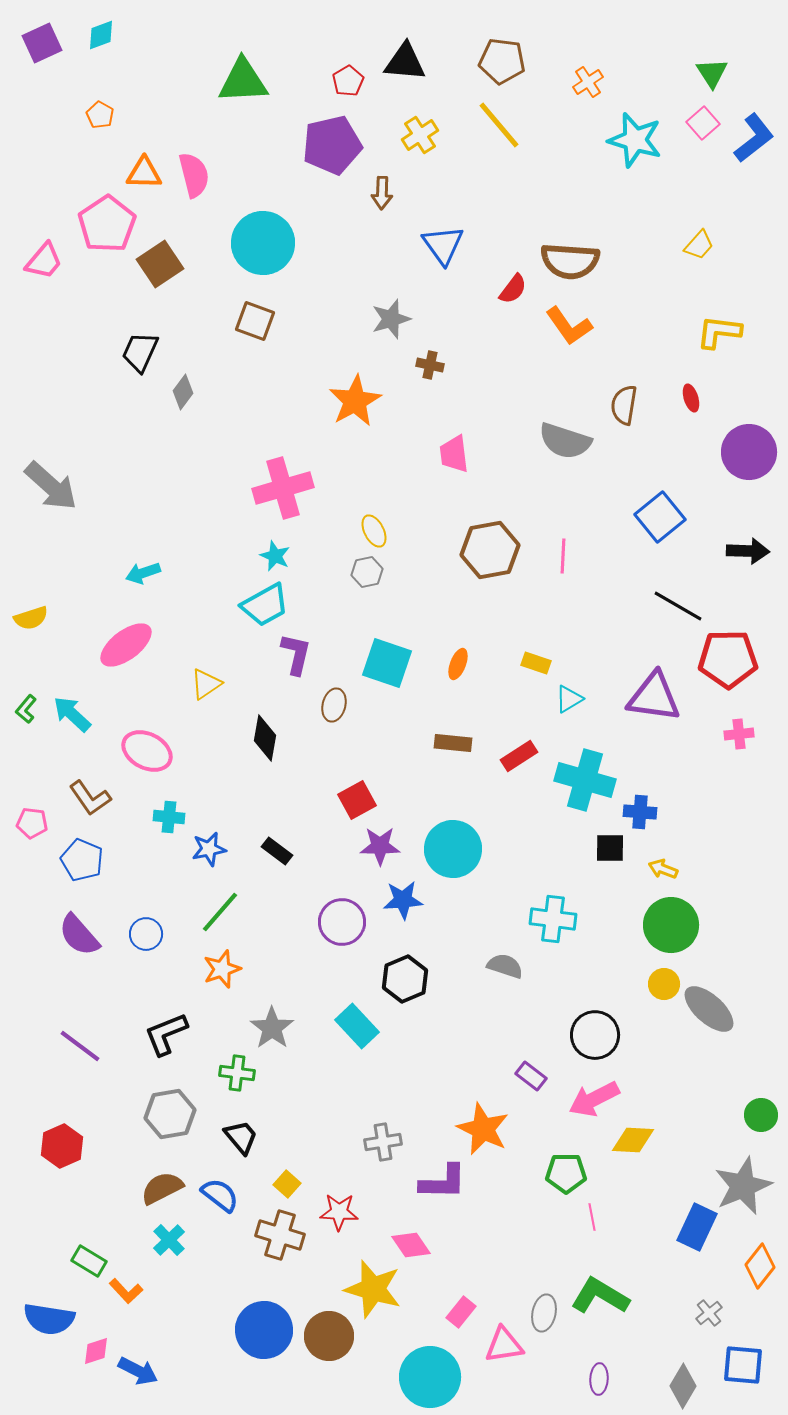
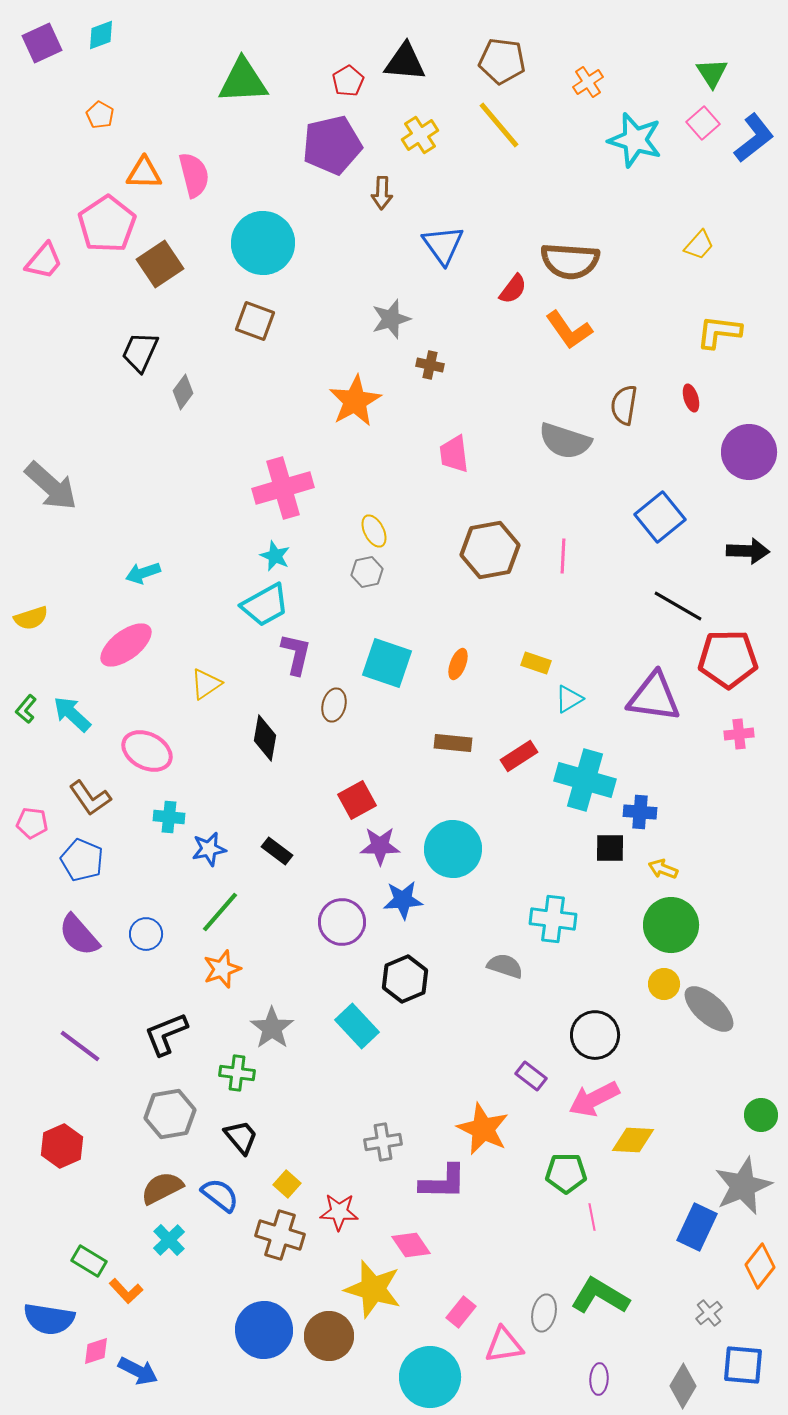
orange L-shape at (569, 326): moved 4 px down
